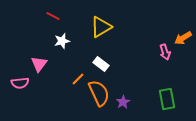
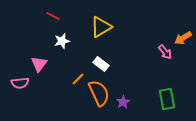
pink arrow: rotated 21 degrees counterclockwise
